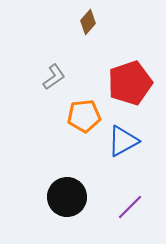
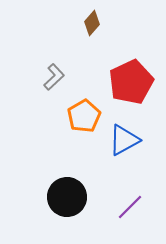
brown diamond: moved 4 px right, 1 px down
gray L-shape: rotated 8 degrees counterclockwise
red pentagon: moved 1 px right, 1 px up; rotated 6 degrees counterclockwise
orange pentagon: rotated 24 degrees counterclockwise
blue triangle: moved 1 px right, 1 px up
